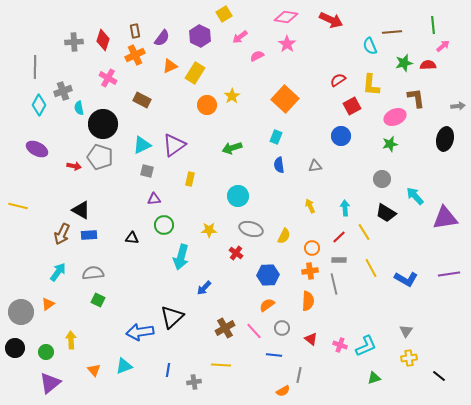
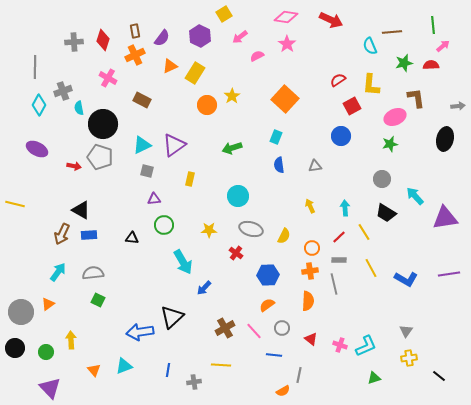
red semicircle at (428, 65): moved 3 px right
yellow line at (18, 206): moved 3 px left, 2 px up
cyan arrow at (181, 257): moved 2 px right, 5 px down; rotated 45 degrees counterclockwise
purple triangle at (50, 383): moved 5 px down; rotated 35 degrees counterclockwise
